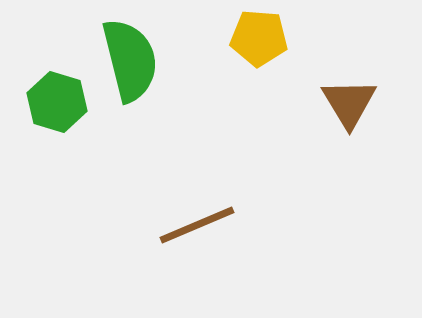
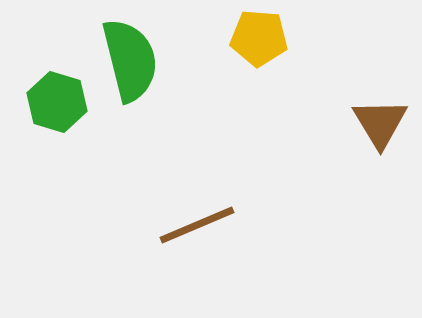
brown triangle: moved 31 px right, 20 px down
